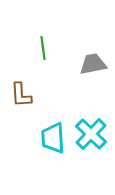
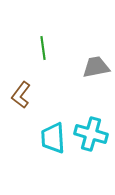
gray trapezoid: moved 3 px right, 3 px down
brown L-shape: rotated 40 degrees clockwise
cyan cross: rotated 28 degrees counterclockwise
